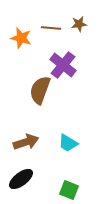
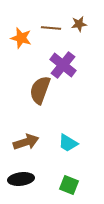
black ellipse: rotated 30 degrees clockwise
green square: moved 5 px up
